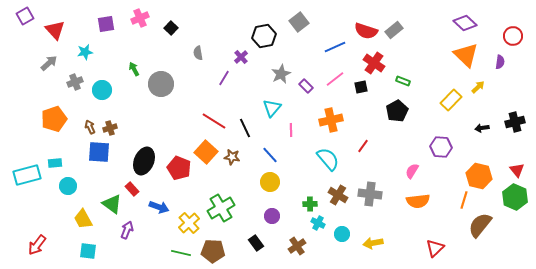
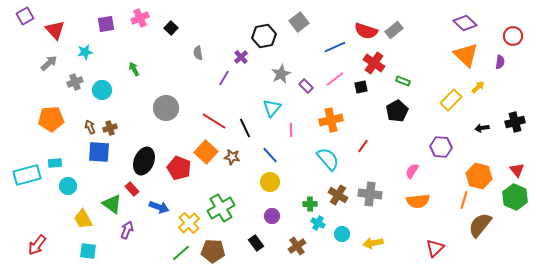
gray circle at (161, 84): moved 5 px right, 24 px down
orange pentagon at (54, 119): moved 3 px left; rotated 15 degrees clockwise
green line at (181, 253): rotated 54 degrees counterclockwise
